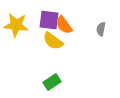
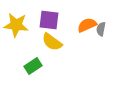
orange semicircle: moved 23 px right; rotated 102 degrees clockwise
yellow semicircle: moved 1 px left, 1 px down
green rectangle: moved 19 px left, 16 px up
